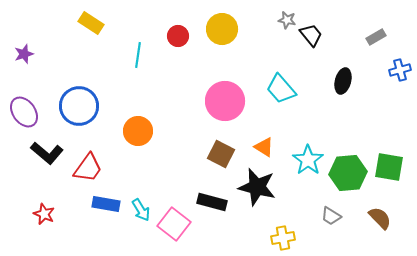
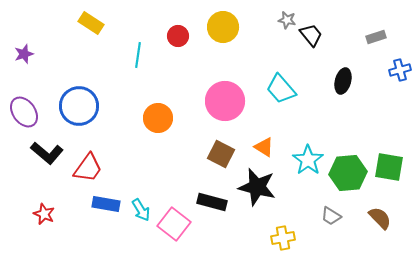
yellow circle: moved 1 px right, 2 px up
gray rectangle: rotated 12 degrees clockwise
orange circle: moved 20 px right, 13 px up
